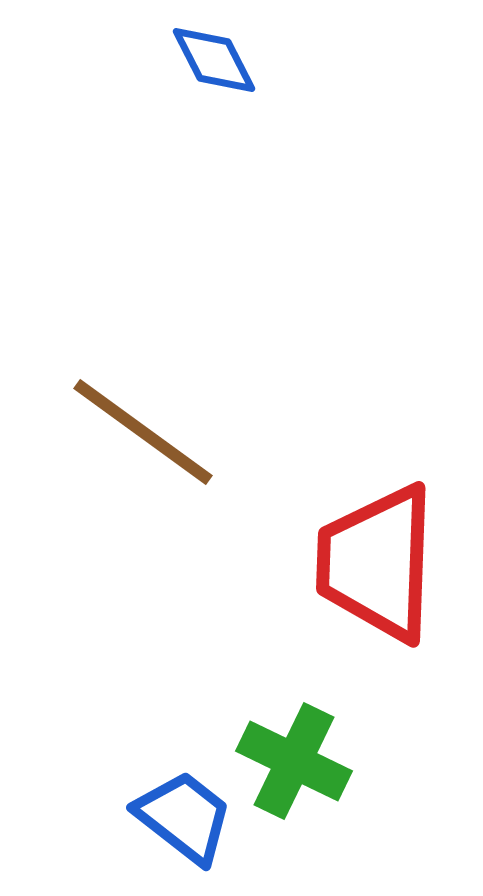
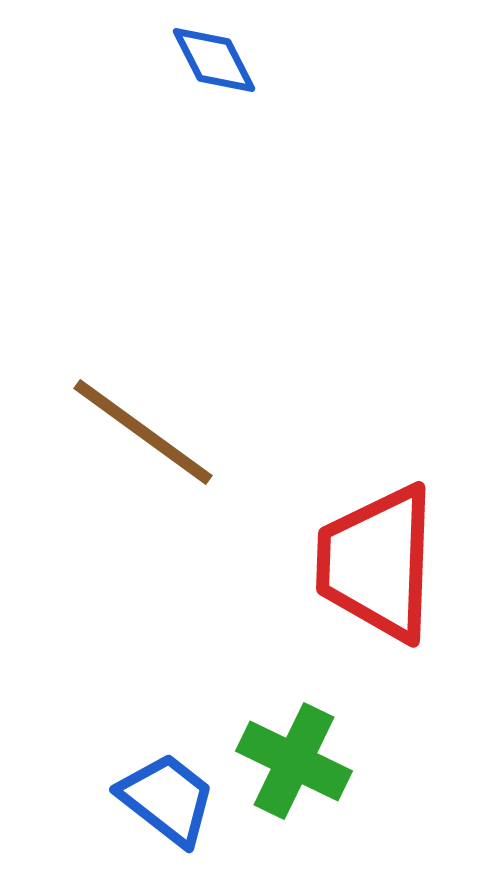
blue trapezoid: moved 17 px left, 18 px up
